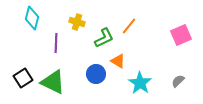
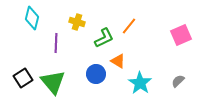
green triangle: rotated 24 degrees clockwise
